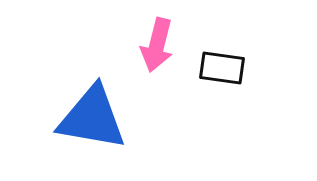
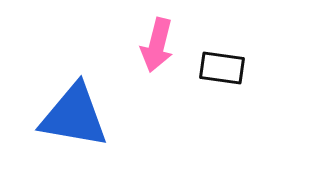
blue triangle: moved 18 px left, 2 px up
